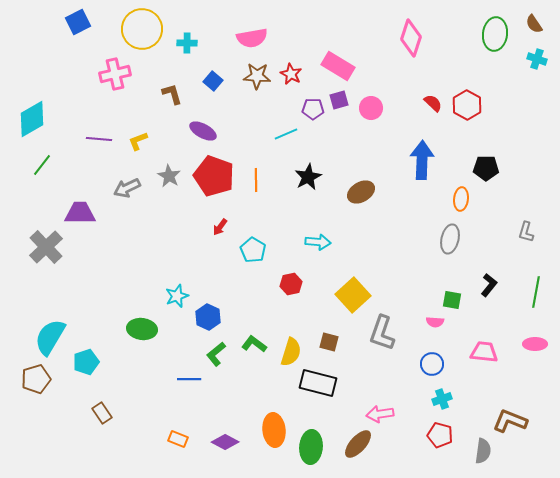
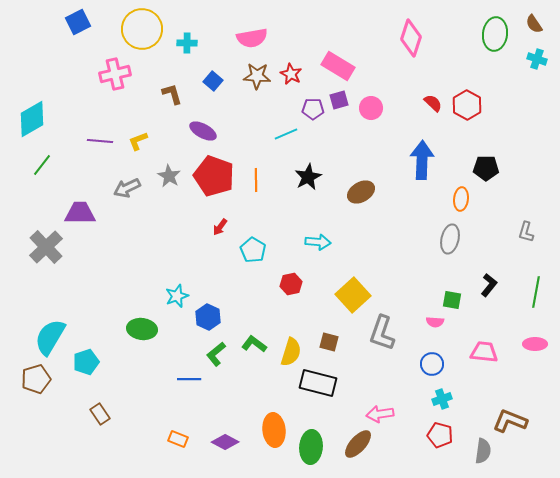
purple line at (99, 139): moved 1 px right, 2 px down
brown rectangle at (102, 413): moved 2 px left, 1 px down
